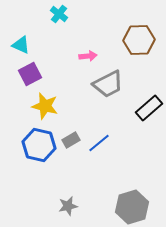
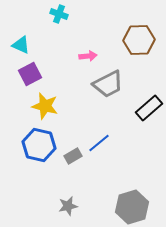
cyan cross: rotated 18 degrees counterclockwise
gray rectangle: moved 2 px right, 16 px down
